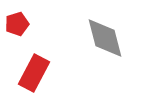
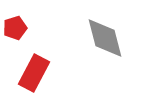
red pentagon: moved 2 px left, 4 px down
